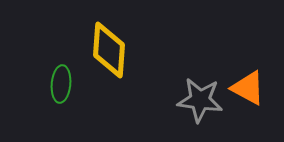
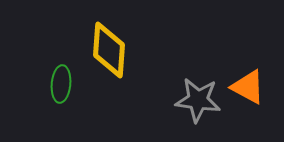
orange triangle: moved 1 px up
gray star: moved 2 px left
